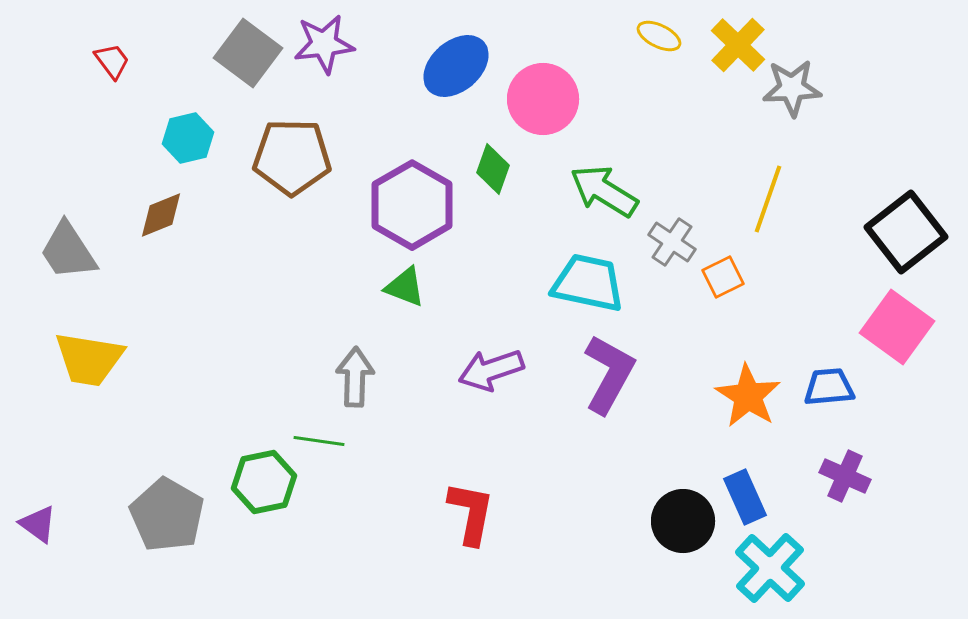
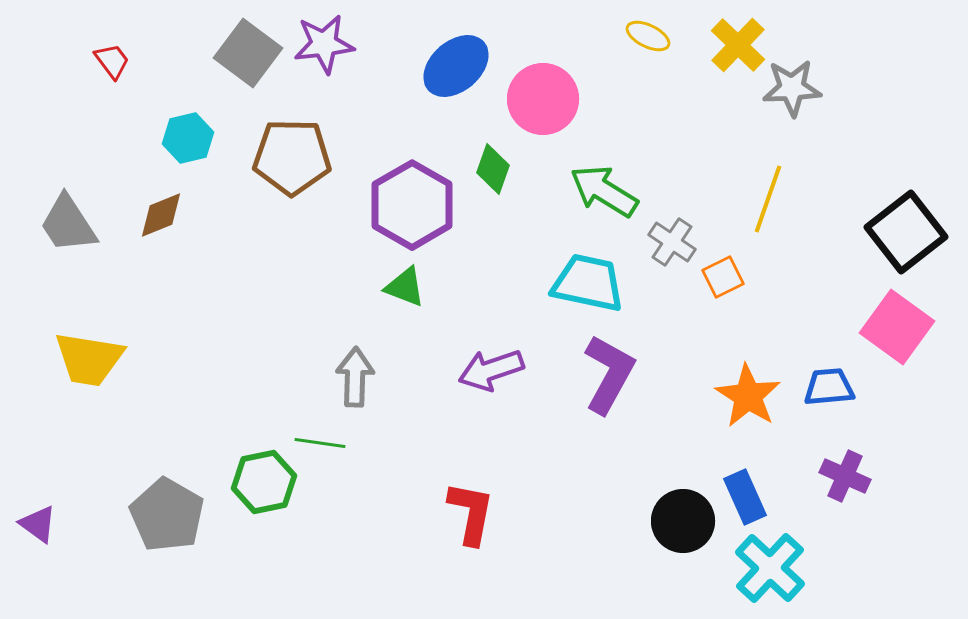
yellow ellipse: moved 11 px left
gray trapezoid: moved 27 px up
green line: moved 1 px right, 2 px down
